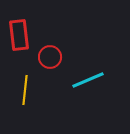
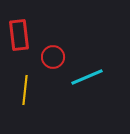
red circle: moved 3 px right
cyan line: moved 1 px left, 3 px up
